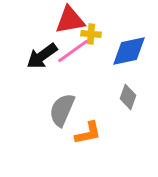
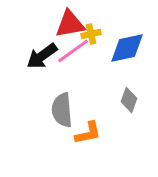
red triangle: moved 4 px down
yellow cross: rotated 18 degrees counterclockwise
blue diamond: moved 2 px left, 3 px up
gray diamond: moved 1 px right, 3 px down
gray semicircle: rotated 28 degrees counterclockwise
